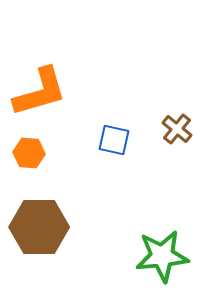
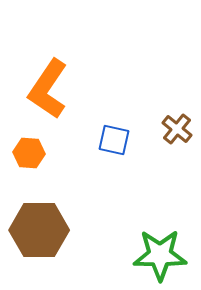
orange L-shape: moved 8 px right, 3 px up; rotated 140 degrees clockwise
brown hexagon: moved 3 px down
green star: moved 2 px left, 1 px up; rotated 6 degrees clockwise
